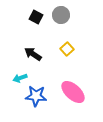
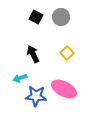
gray circle: moved 2 px down
yellow square: moved 4 px down
black arrow: rotated 30 degrees clockwise
pink ellipse: moved 9 px left, 3 px up; rotated 15 degrees counterclockwise
